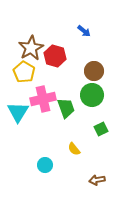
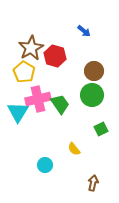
pink cross: moved 5 px left
green trapezoid: moved 6 px left, 4 px up; rotated 15 degrees counterclockwise
brown arrow: moved 4 px left, 3 px down; rotated 112 degrees clockwise
